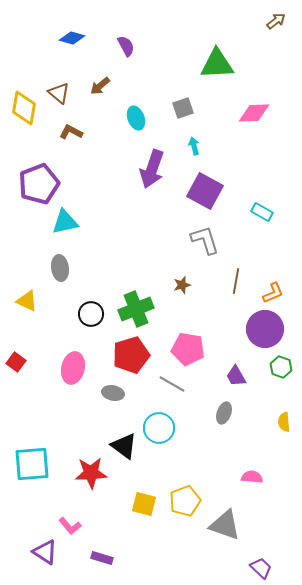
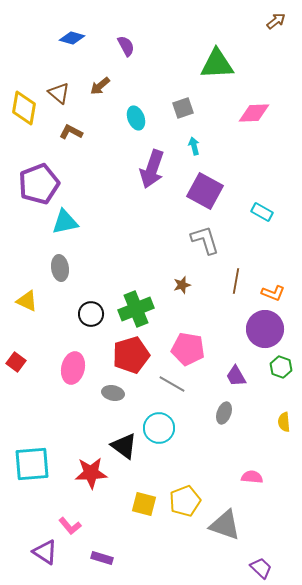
orange L-shape at (273, 293): rotated 45 degrees clockwise
